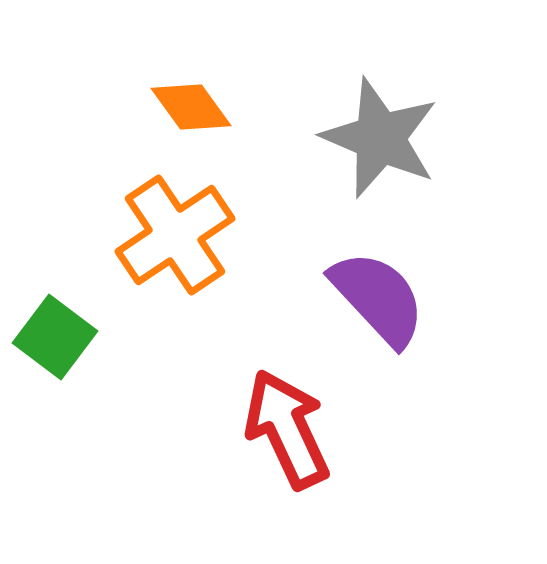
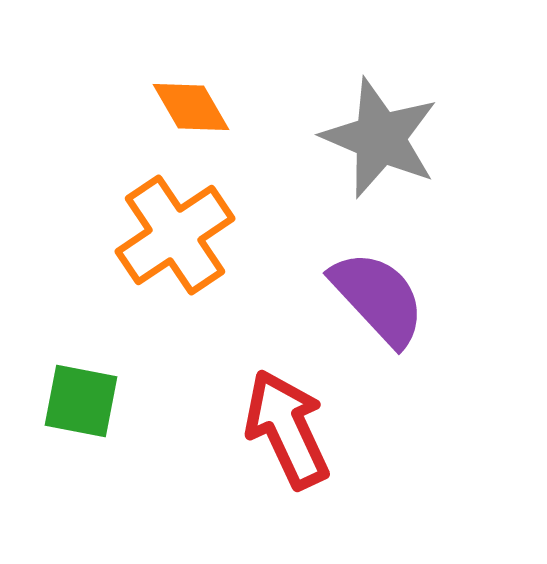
orange diamond: rotated 6 degrees clockwise
green square: moved 26 px right, 64 px down; rotated 26 degrees counterclockwise
